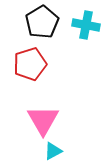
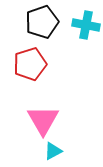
black pentagon: rotated 12 degrees clockwise
